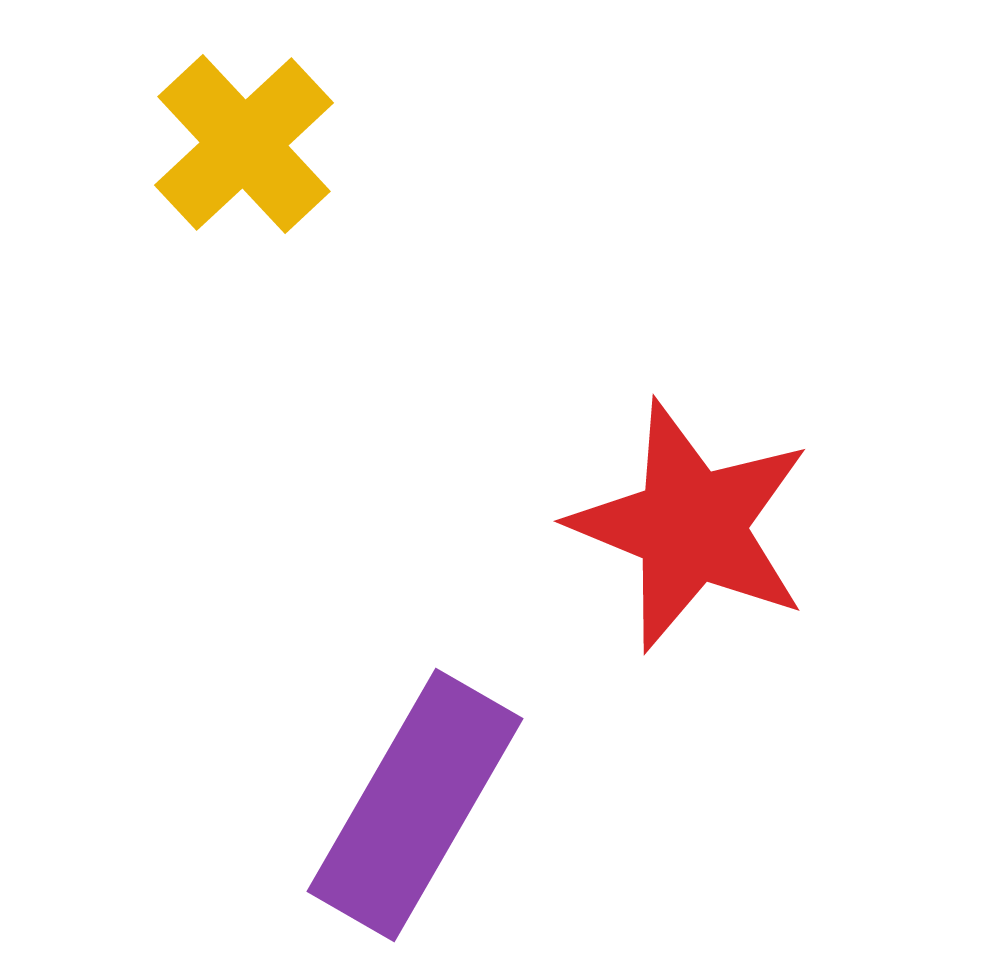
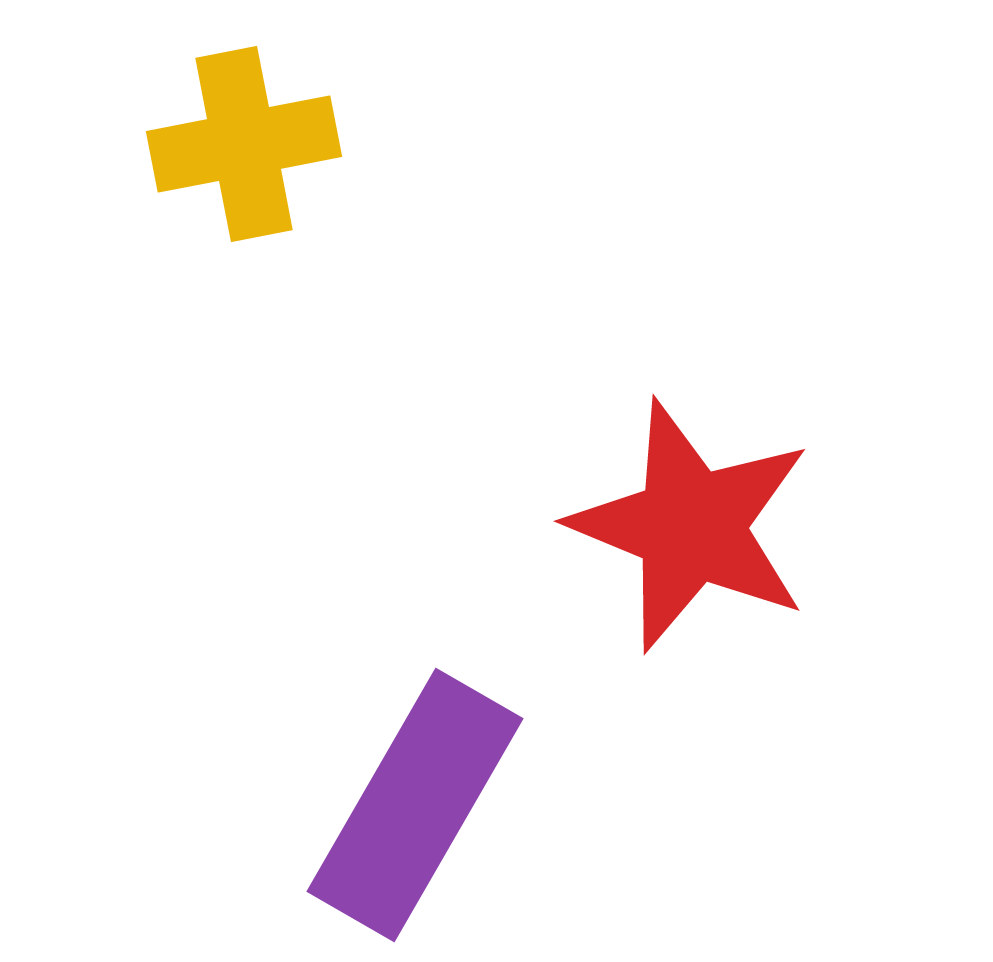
yellow cross: rotated 32 degrees clockwise
